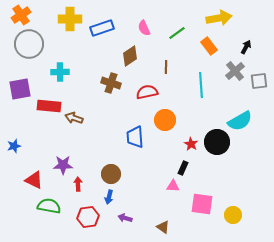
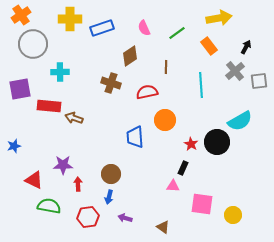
gray circle: moved 4 px right
